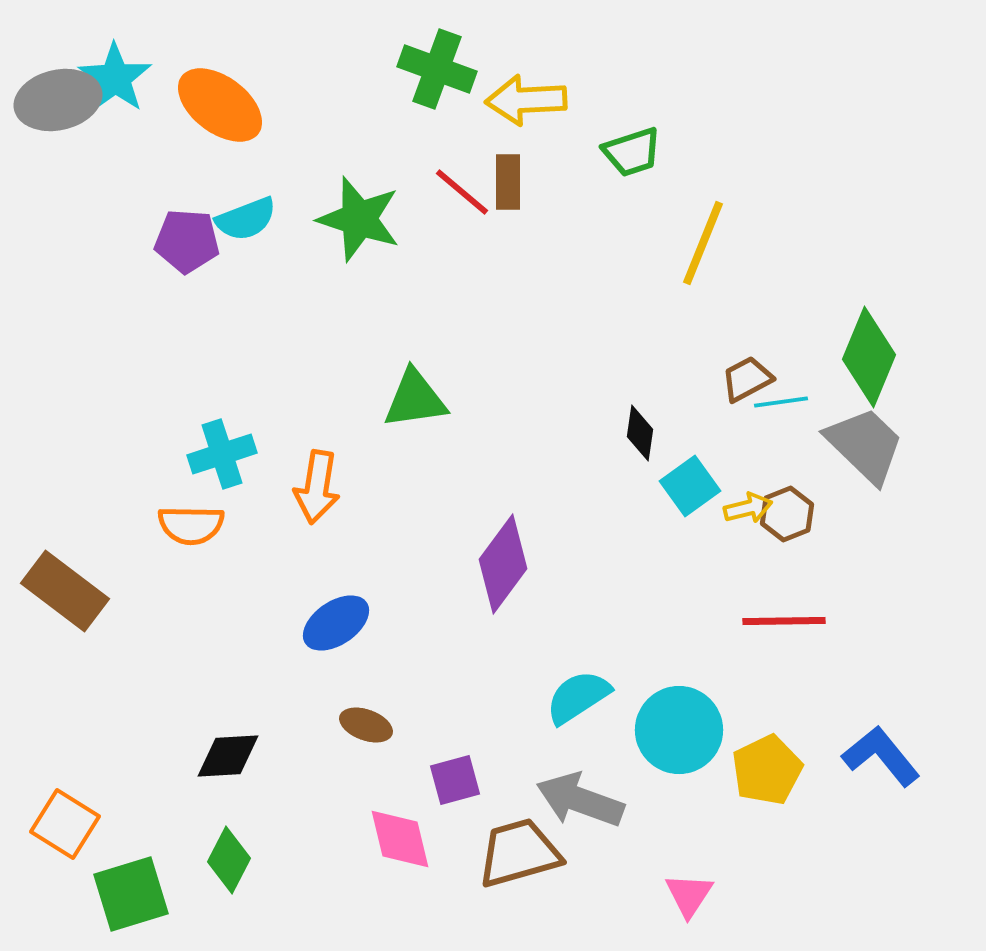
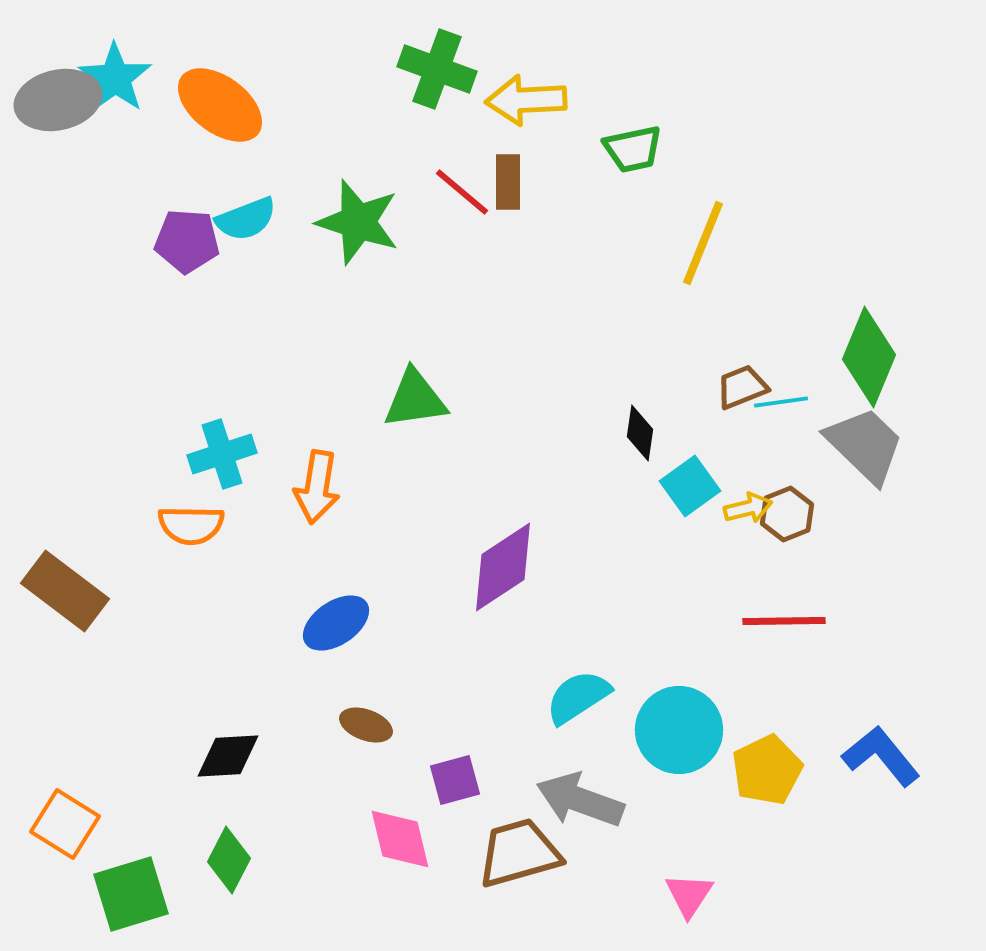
green trapezoid at (632, 152): moved 1 px right, 3 px up; rotated 6 degrees clockwise
green star at (359, 219): moved 1 px left, 3 px down
brown trapezoid at (747, 379): moved 5 px left, 8 px down; rotated 6 degrees clockwise
purple diamond at (503, 564): moved 3 px down; rotated 20 degrees clockwise
